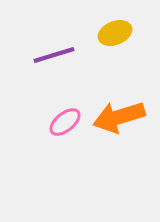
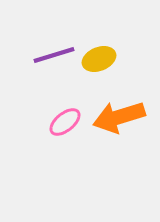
yellow ellipse: moved 16 px left, 26 px down
